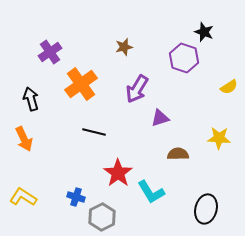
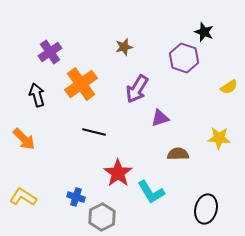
black arrow: moved 6 px right, 4 px up
orange arrow: rotated 20 degrees counterclockwise
